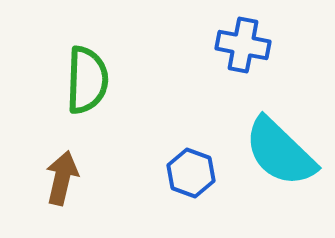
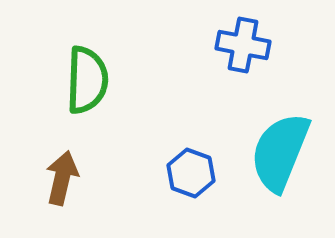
cyan semicircle: rotated 68 degrees clockwise
